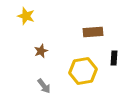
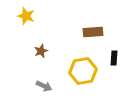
gray arrow: rotated 28 degrees counterclockwise
